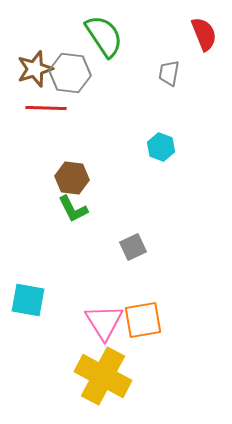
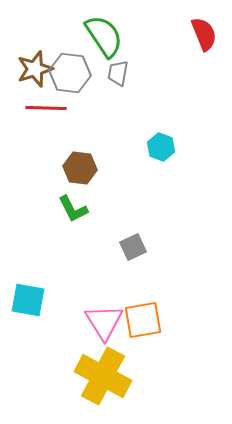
gray trapezoid: moved 51 px left
brown hexagon: moved 8 px right, 10 px up
